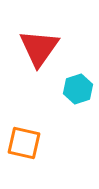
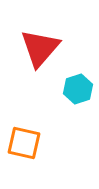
red triangle: moved 1 px right; rotated 6 degrees clockwise
